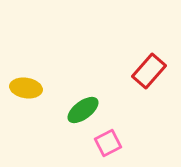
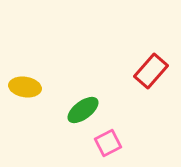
red rectangle: moved 2 px right
yellow ellipse: moved 1 px left, 1 px up
